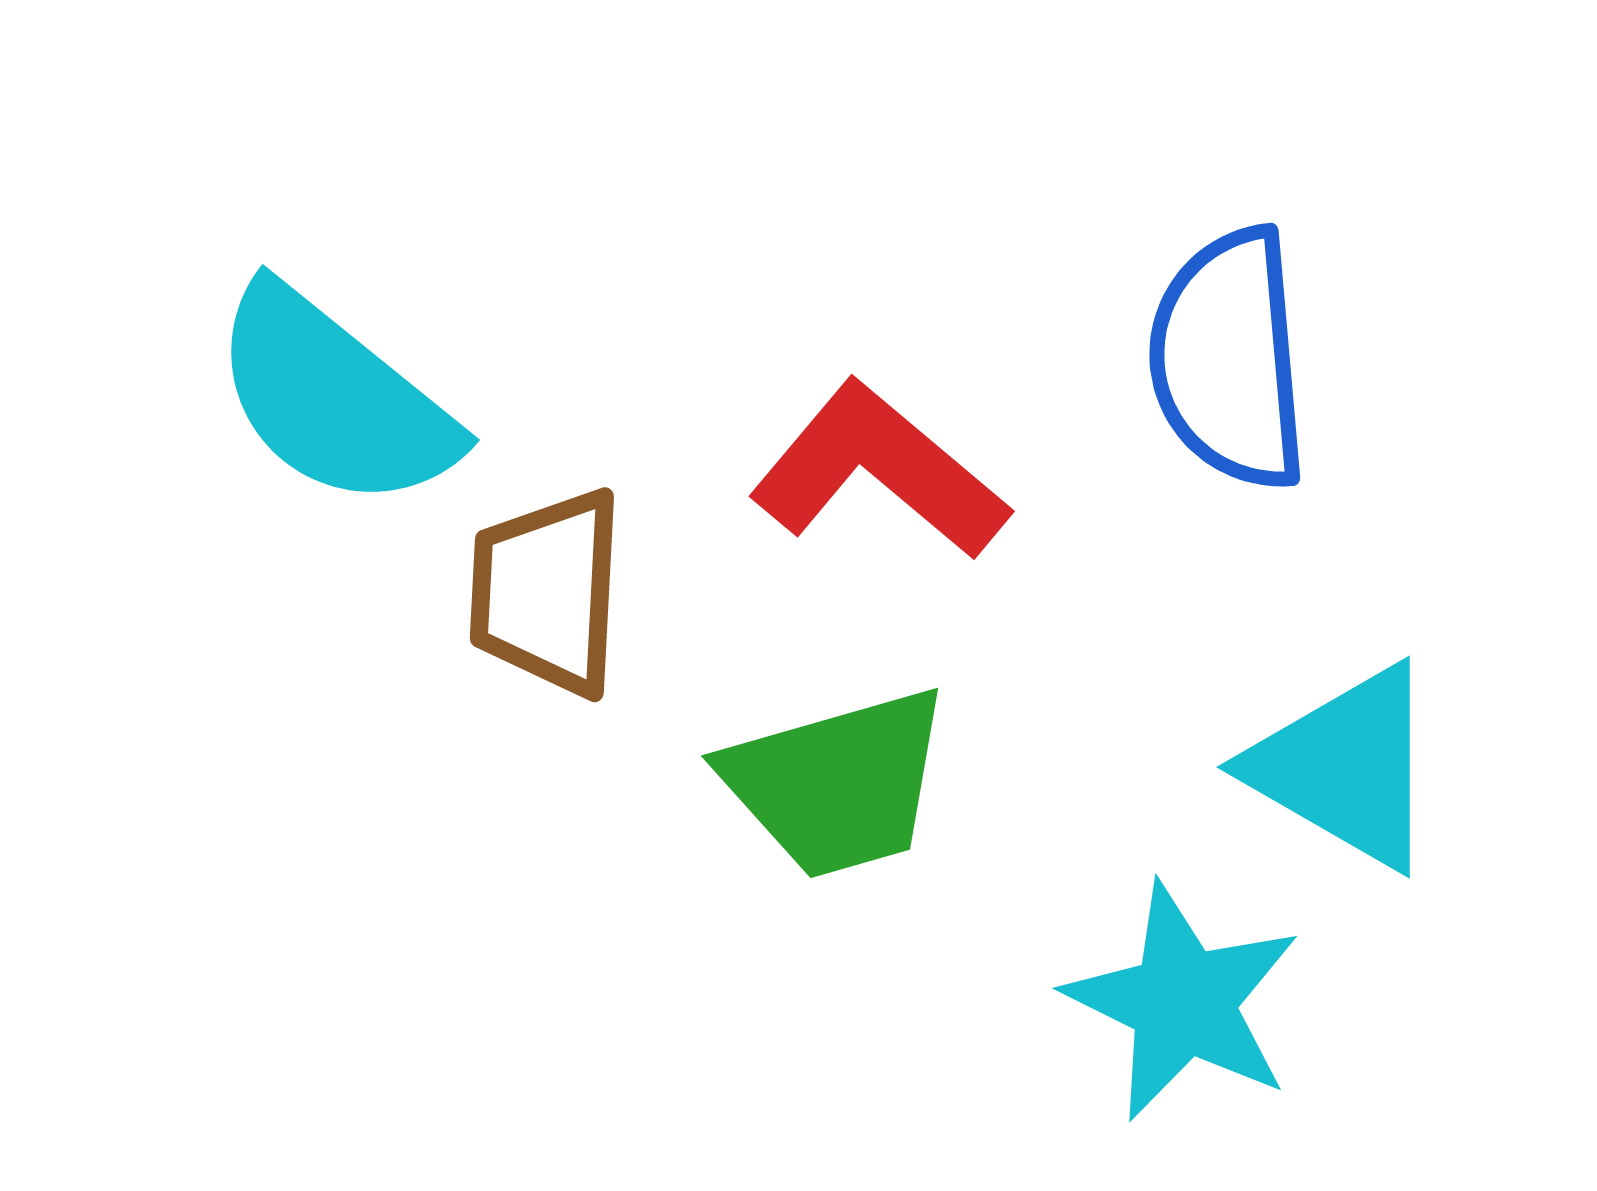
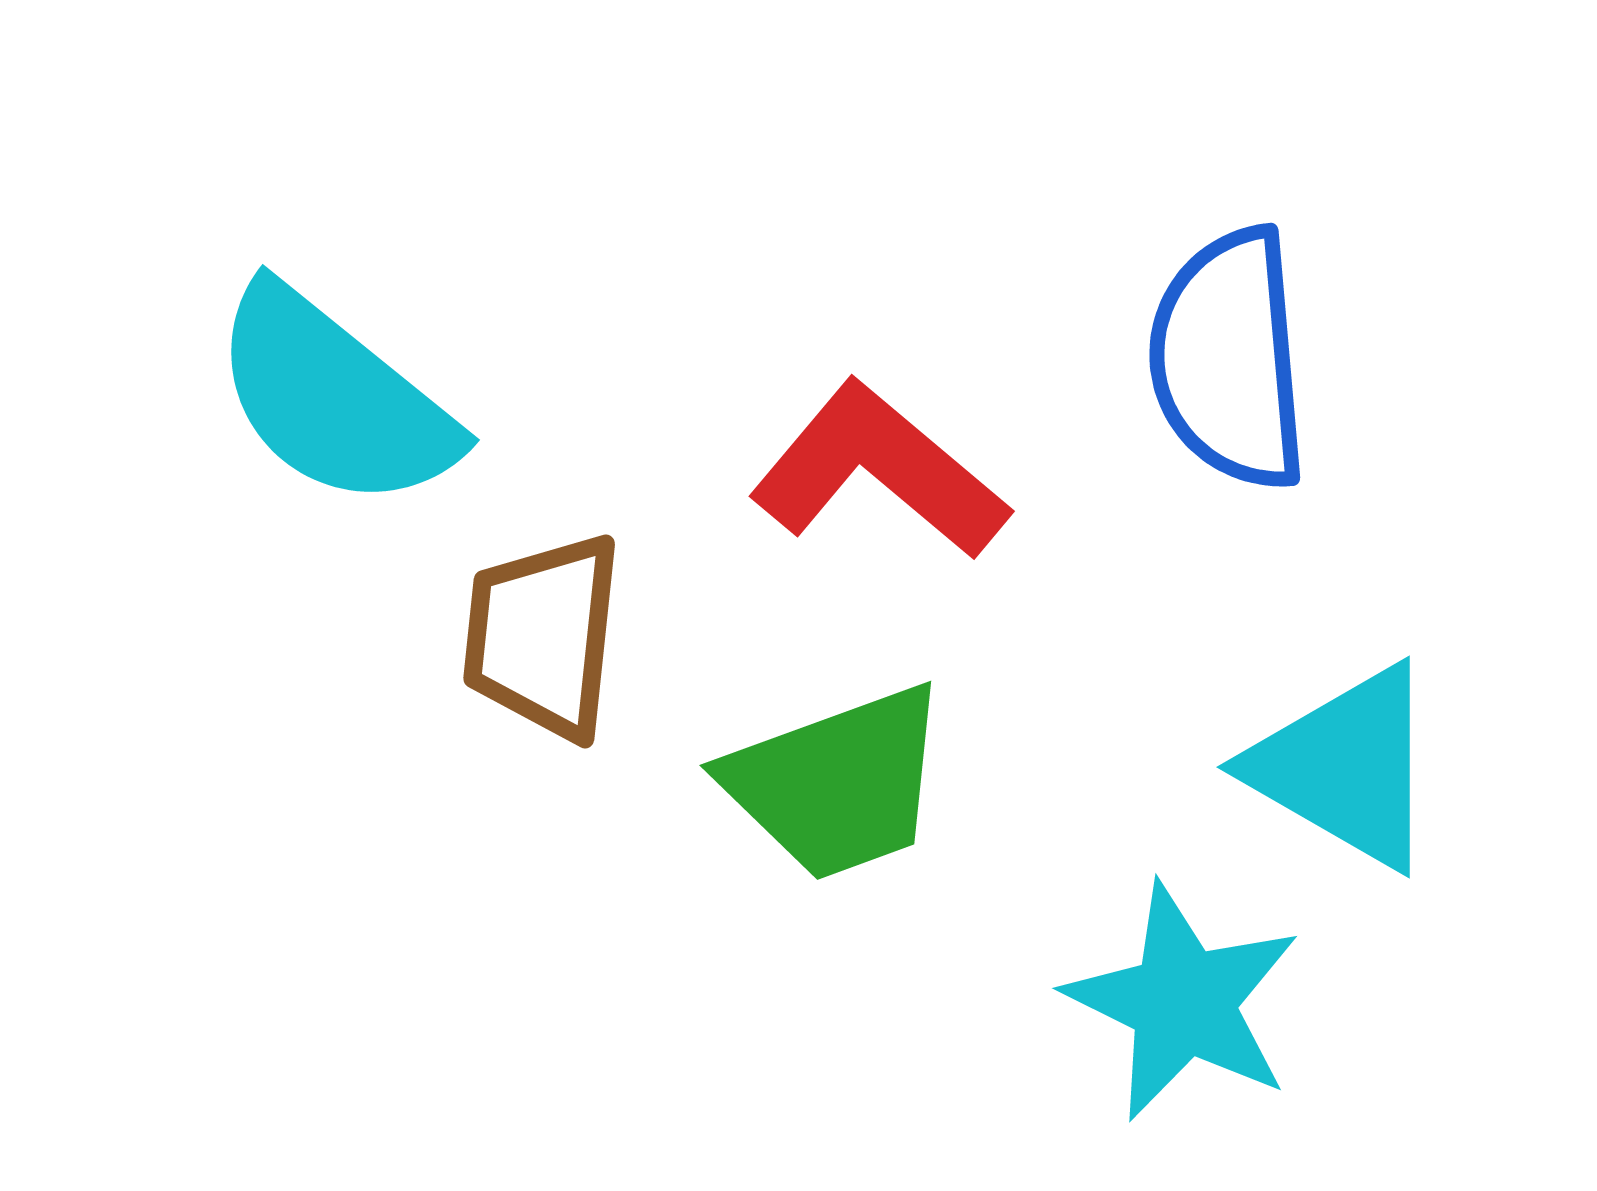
brown trapezoid: moved 4 px left, 44 px down; rotated 3 degrees clockwise
green trapezoid: rotated 4 degrees counterclockwise
